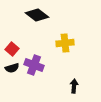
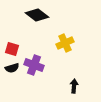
yellow cross: rotated 18 degrees counterclockwise
red square: rotated 24 degrees counterclockwise
